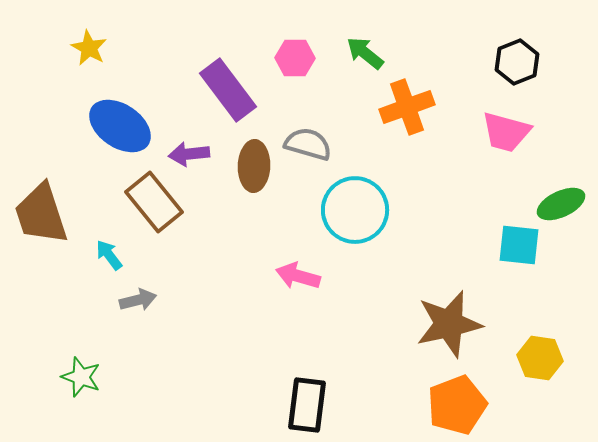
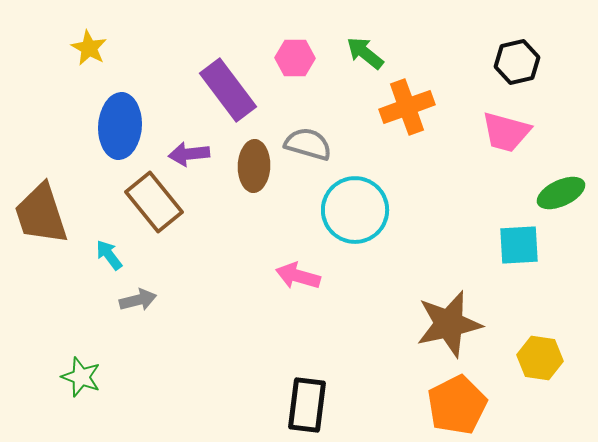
black hexagon: rotated 9 degrees clockwise
blue ellipse: rotated 60 degrees clockwise
green ellipse: moved 11 px up
cyan square: rotated 9 degrees counterclockwise
orange pentagon: rotated 6 degrees counterclockwise
